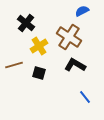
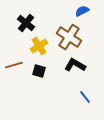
black square: moved 2 px up
